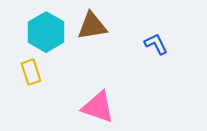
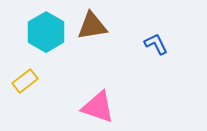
yellow rectangle: moved 6 px left, 9 px down; rotated 70 degrees clockwise
